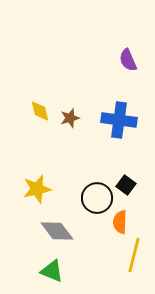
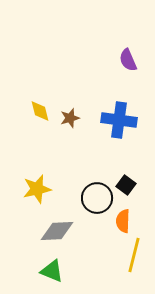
orange semicircle: moved 3 px right, 1 px up
gray diamond: rotated 56 degrees counterclockwise
